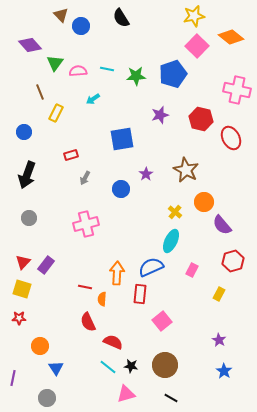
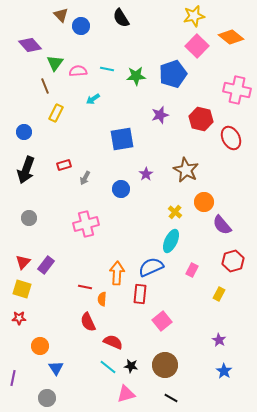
brown line at (40, 92): moved 5 px right, 6 px up
red rectangle at (71, 155): moved 7 px left, 10 px down
black arrow at (27, 175): moved 1 px left, 5 px up
